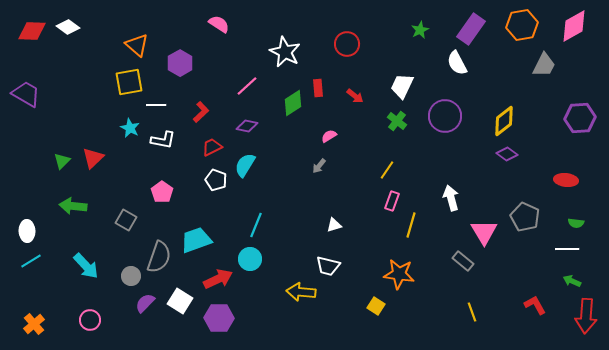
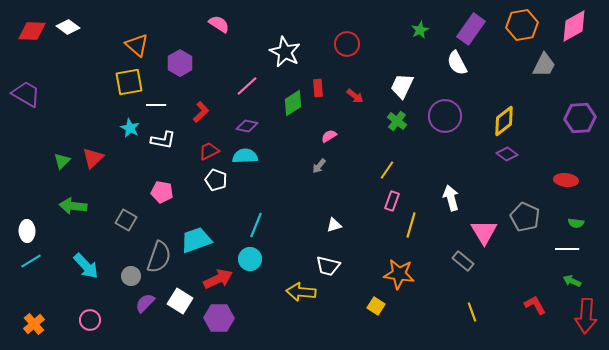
red trapezoid at (212, 147): moved 3 px left, 4 px down
cyan semicircle at (245, 165): moved 9 px up; rotated 55 degrees clockwise
pink pentagon at (162, 192): rotated 25 degrees counterclockwise
